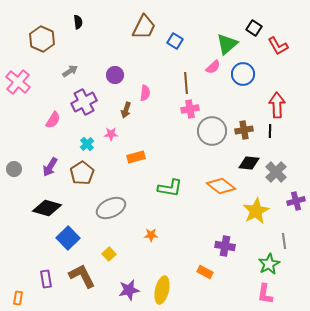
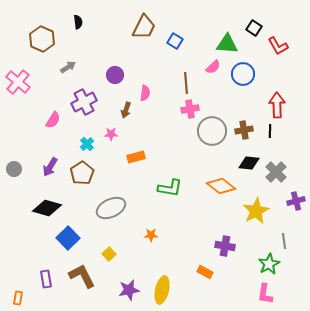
green triangle at (227, 44): rotated 45 degrees clockwise
gray arrow at (70, 71): moved 2 px left, 4 px up
